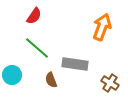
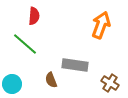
red semicircle: rotated 30 degrees counterclockwise
orange arrow: moved 1 px left, 2 px up
green line: moved 12 px left, 4 px up
gray rectangle: moved 1 px down
cyan circle: moved 9 px down
